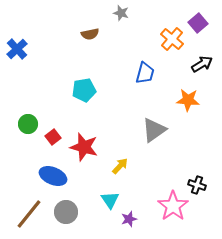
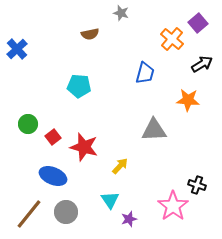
cyan pentagon: moved 5 px left, 4 px up; rotated 15 degrees clockwise
gray triangle: rotated 32 degrees clockwise
